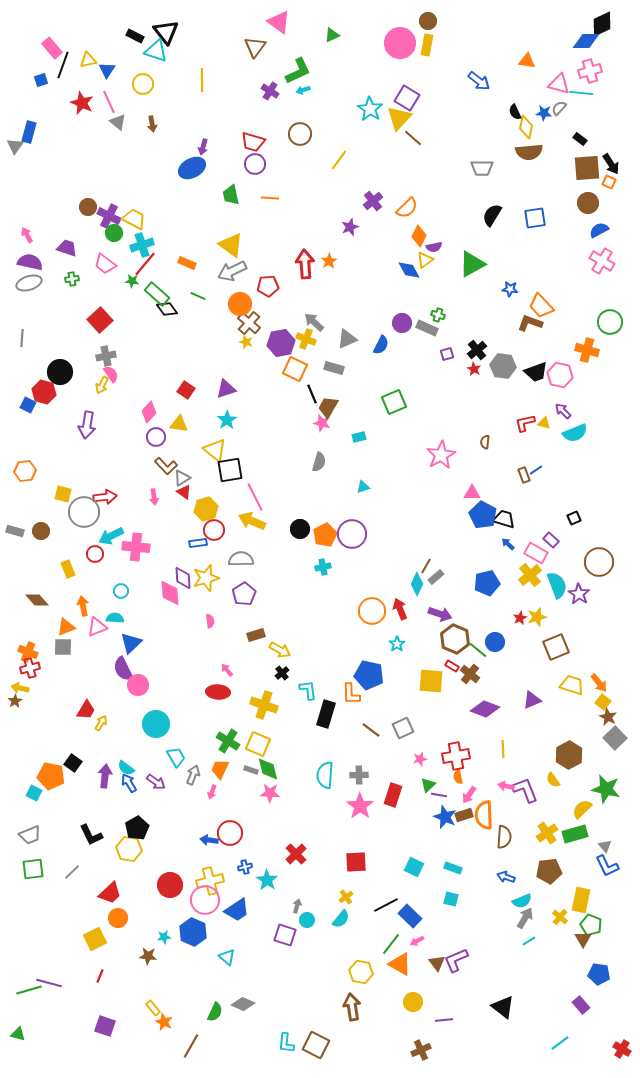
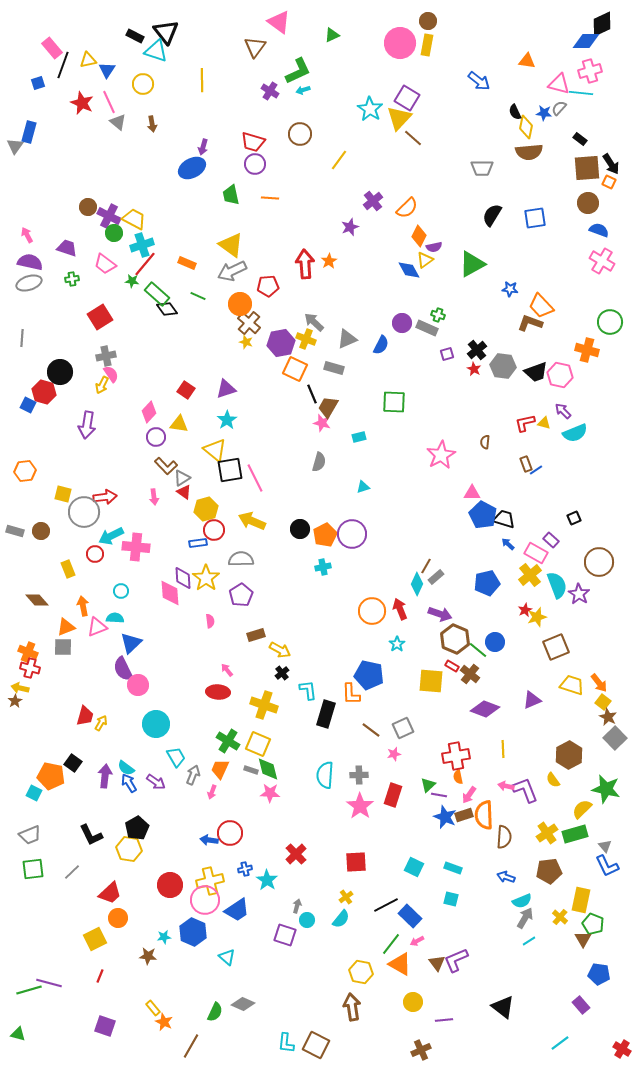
blue square at (41, 80): moved 3 px left, 3 px down
blue semicircle at (599, 230): rotated 48 degrees clockwise
red square at (100, 320): moved 3 px up; rotated 10 degrees clockwise
green square at (394, 402): rotated 25 degrees clockwise
brown rectangle at (524, 475): moved 2 px right, 11 px up
pink line at (255, 497): moved 19 px up
yellow star at (206, 578): rotated 20 degrees counterclockwise
purple pentagon at (244, 594): moved 3 px left, 1 px down
red star at (520, 618): moved 5 px right, 8 px up
red cross at (30, 668): rotated 30 degrees clockwise
red trapezoid at (86, 710): moved 1 px left, 6 px down; rotated 15 degrees counterclockwise
pink star at (420, 759): moved 26 px left, 5 px up
blue cross at (245, 867): moved 2 px down
green pentagon at (591, 925): moved 2 px right, 1 px up
